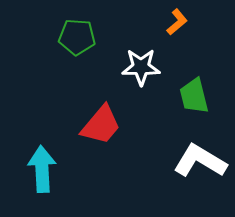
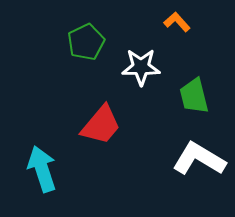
orange L-shape: rotated 92 degrees counterclockwise
green pentagon: moved 9 px right, 5 px down; rotated 30 degrees counterclockwise
white L-shape: moved 1 px left, 2 px up
cyan arrow: rotated 15 degrees counterclockwise
